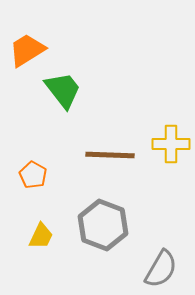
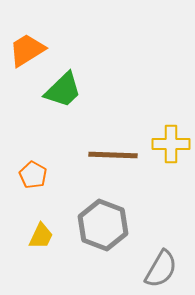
green trapezoid: rotated 84 degrees clockwise
brown line: moved 3 px right
